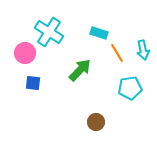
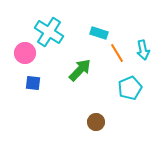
cyan pentagon: rotated 15 degrees counterclockwise
